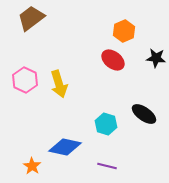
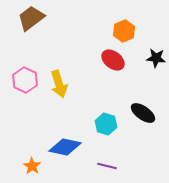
black ellipse: moved 1 px left, 1 px up
